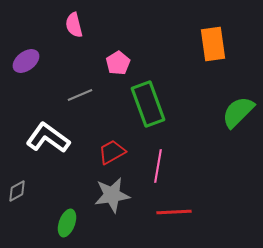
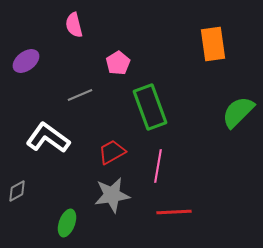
green rectangle: moved 2 px right, 3 px down
